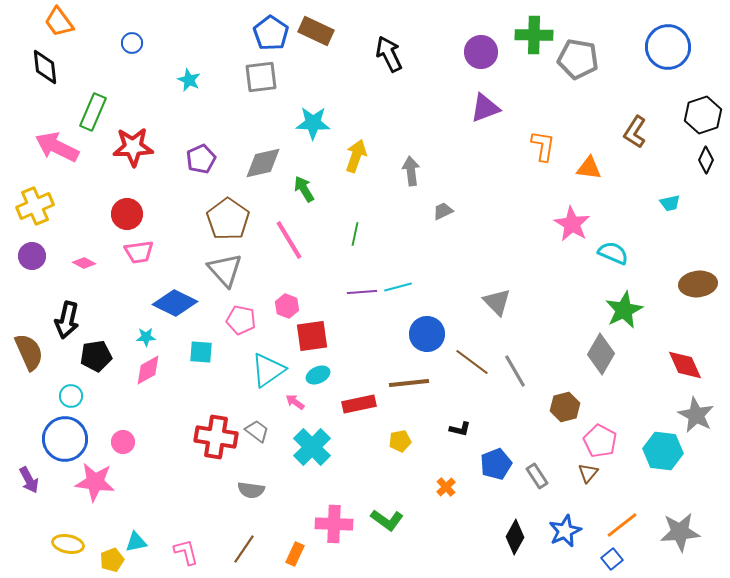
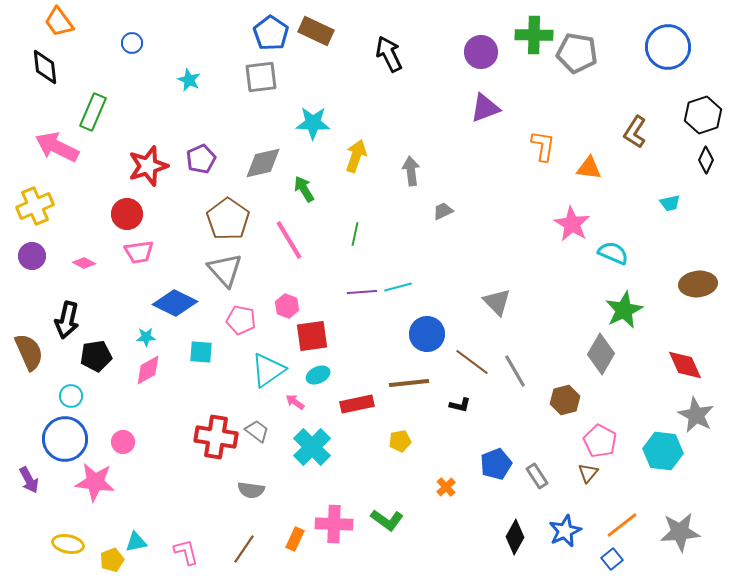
gray pentagon at (578, 59): moved 1 px left, 6 px up
red star at (133, 147): moved 15 px right, 19 px down; rotated 15 degrees counterclockwise
red rectangle at (359, 404): moved 2 px left
brown hexagon at (565, 407): moved 7 px up
black L-shape at (460, 429): moved 24 px up
orange rectangle at (295, 554): moved 15 px up
